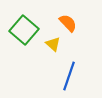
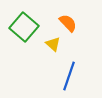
green square: moved 3 px up
